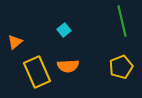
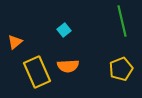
yellow pentagon: moved 2 px down
